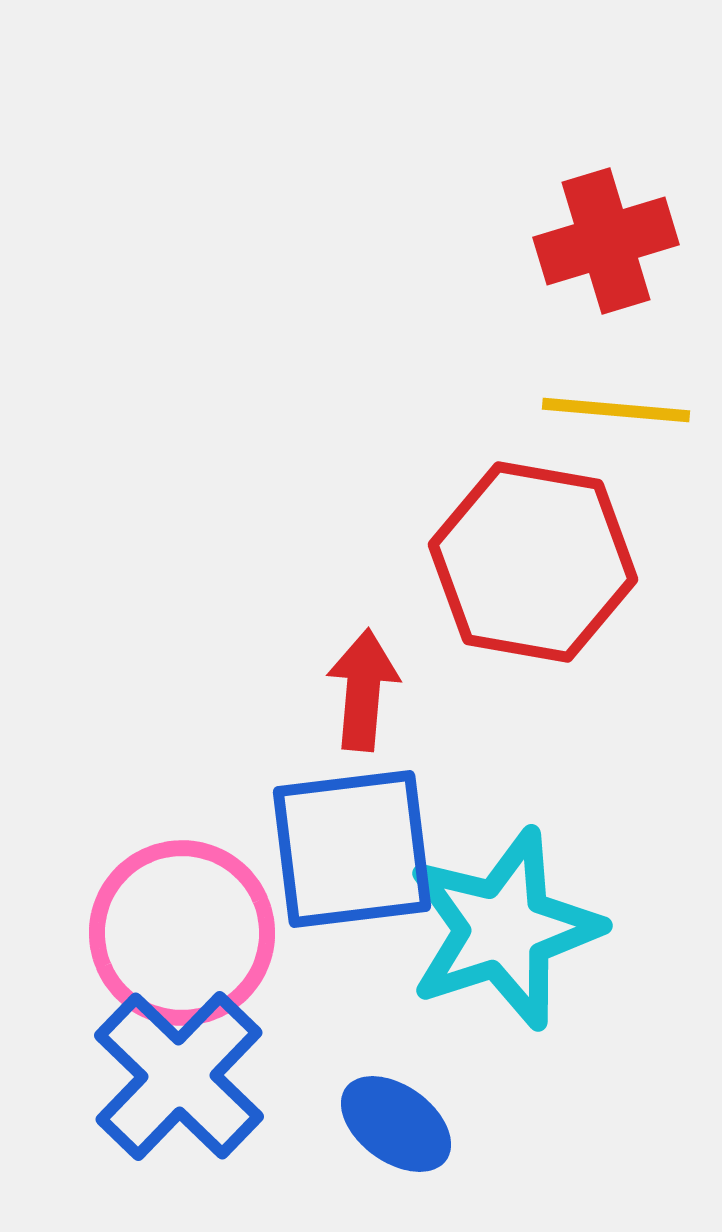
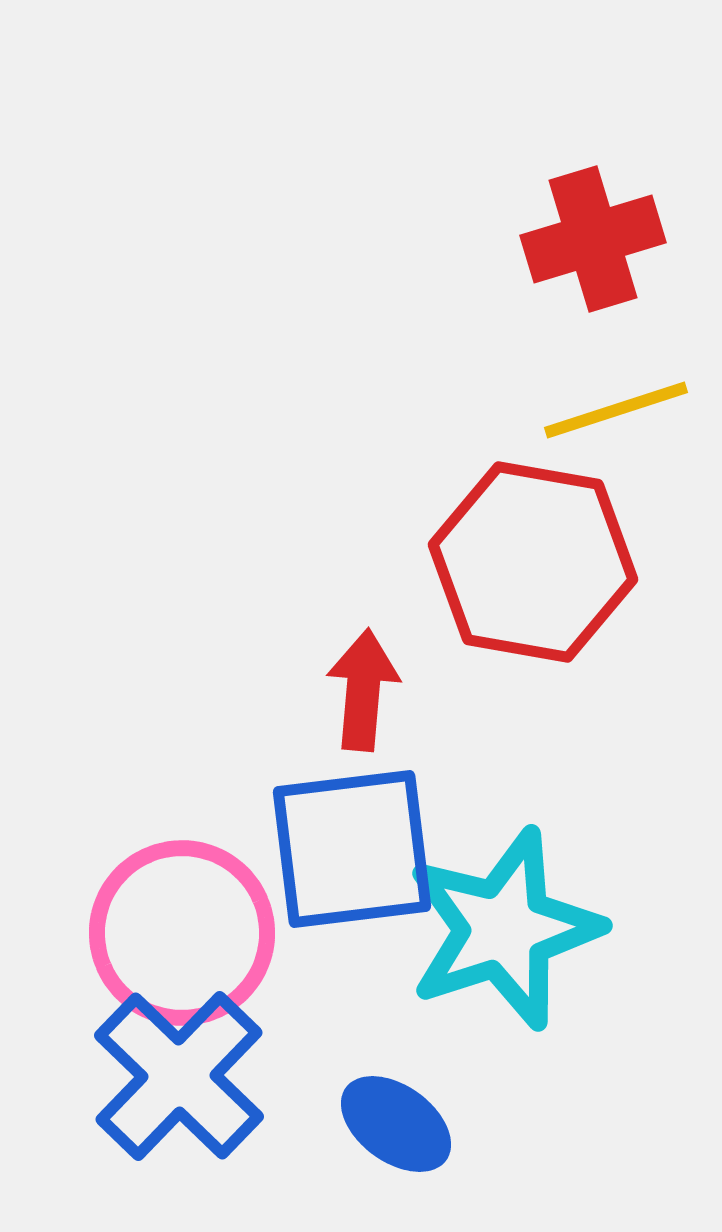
red cross: moved 13 px left, 2 px up
yellow line: rotated 23 degrees counterclockwise
